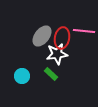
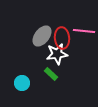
red ellipse: rotated 15 degrees counterclockwise
cyan circle: moved 7 px down
